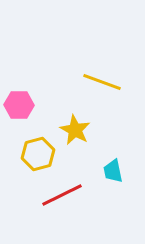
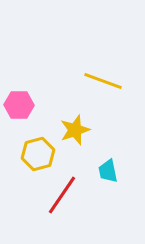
yellow line: moved 1 px right, 1 px up
yellow star: rotated 24 degrees clockwise
cyan trapezoid: moved 5 px left
red line: rotated 30 degrees counterclockwise
